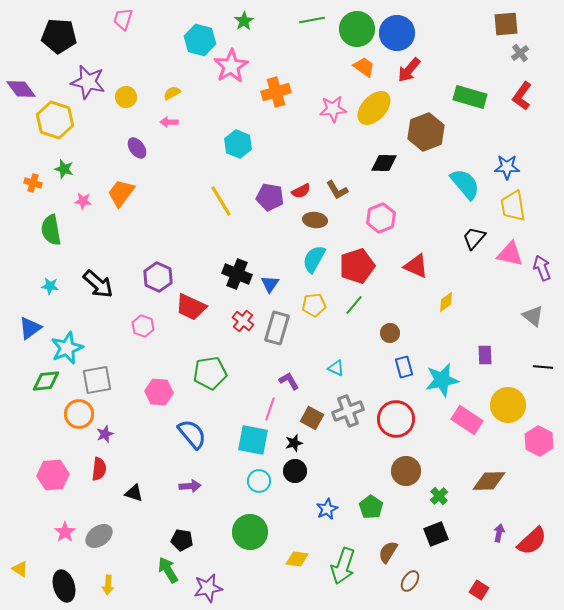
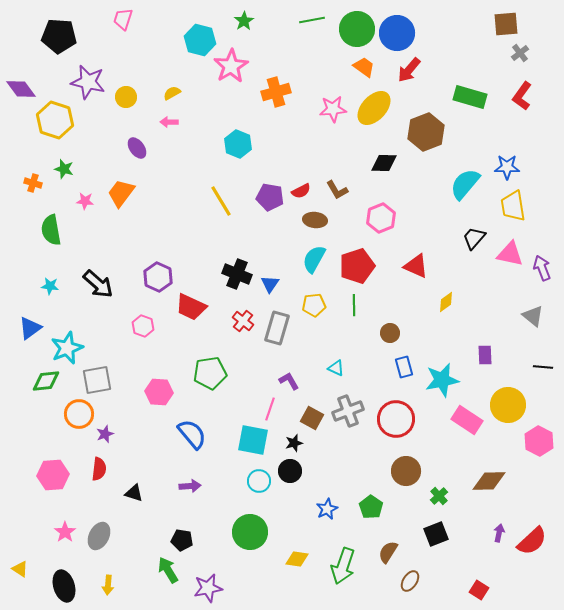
cyan semicircle at (465, 184): rotated 100 degrees counterclockwise
pink star at (83, 201): moved 2 px right
green line at (354, 305): rotated 40 degrees counterclockwise
black circle at (295, 471): moved 5 px left
gray ellipse at (99, 536): rotated 28 degrees counterclockwise
